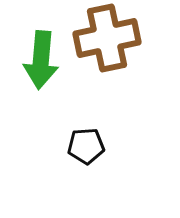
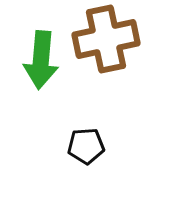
brown cross: moved 1 px left, 1 px down
